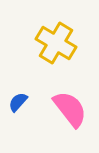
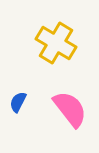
blue semicircle: rotated 15 degrees counterclockwise
